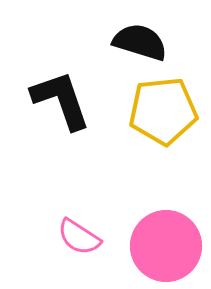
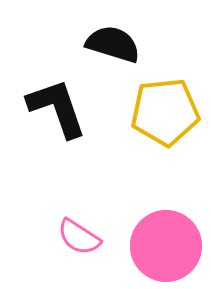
black semicircle: moved 27 px left, 2 px down
black L-shape: moved 4 px left, 8 px down
yellow pentagon: moved 2 px right, 1 px down
